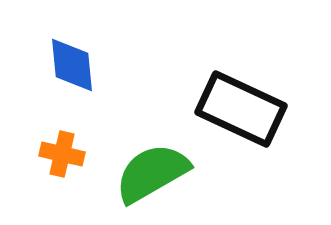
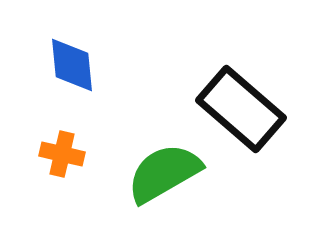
black rectangle: rotated 16 degrees clockwise
green semicircle: moved 12 px right
